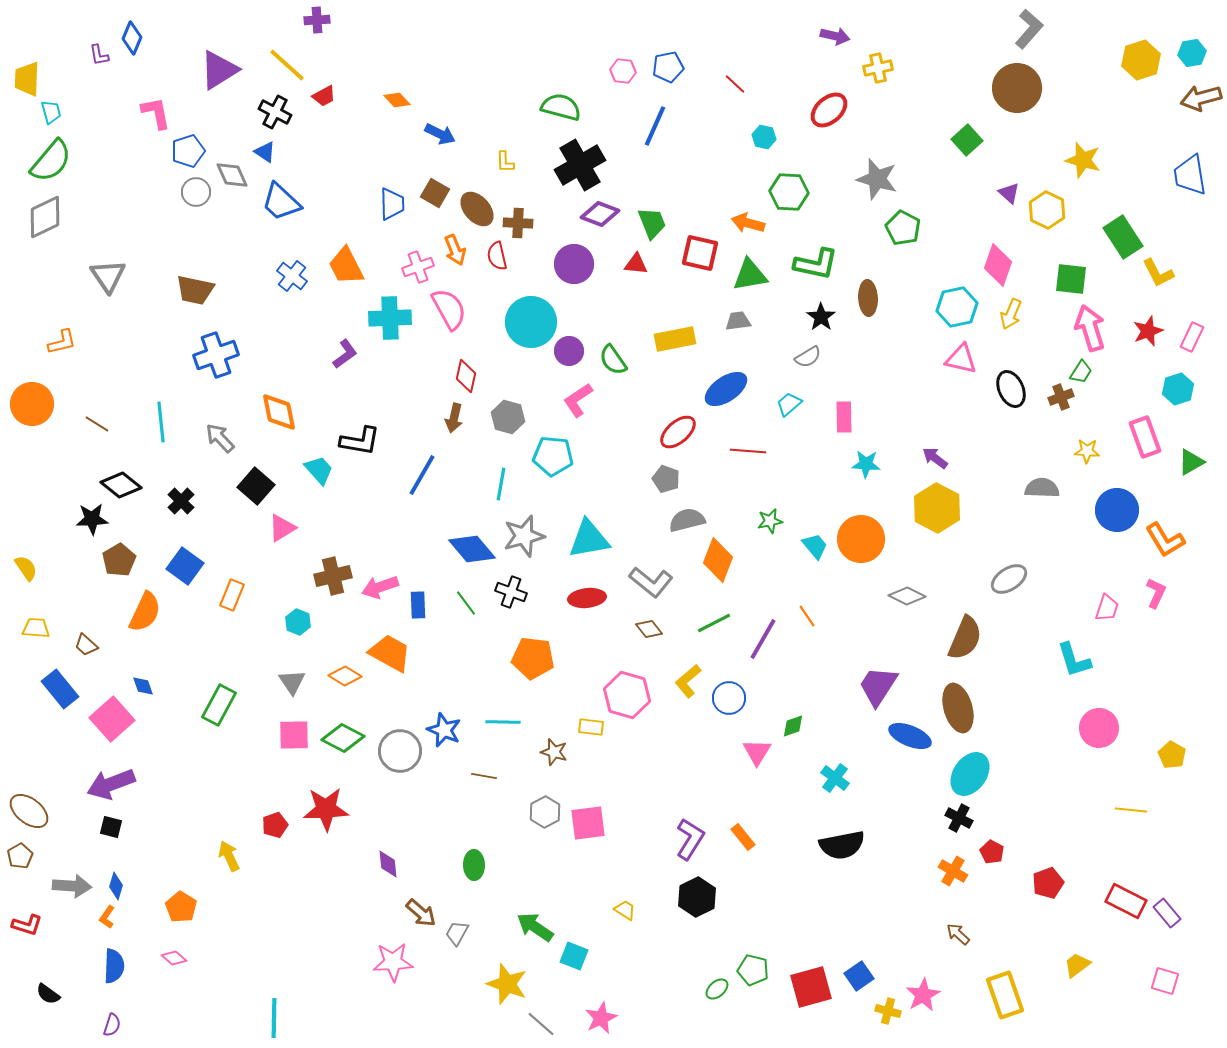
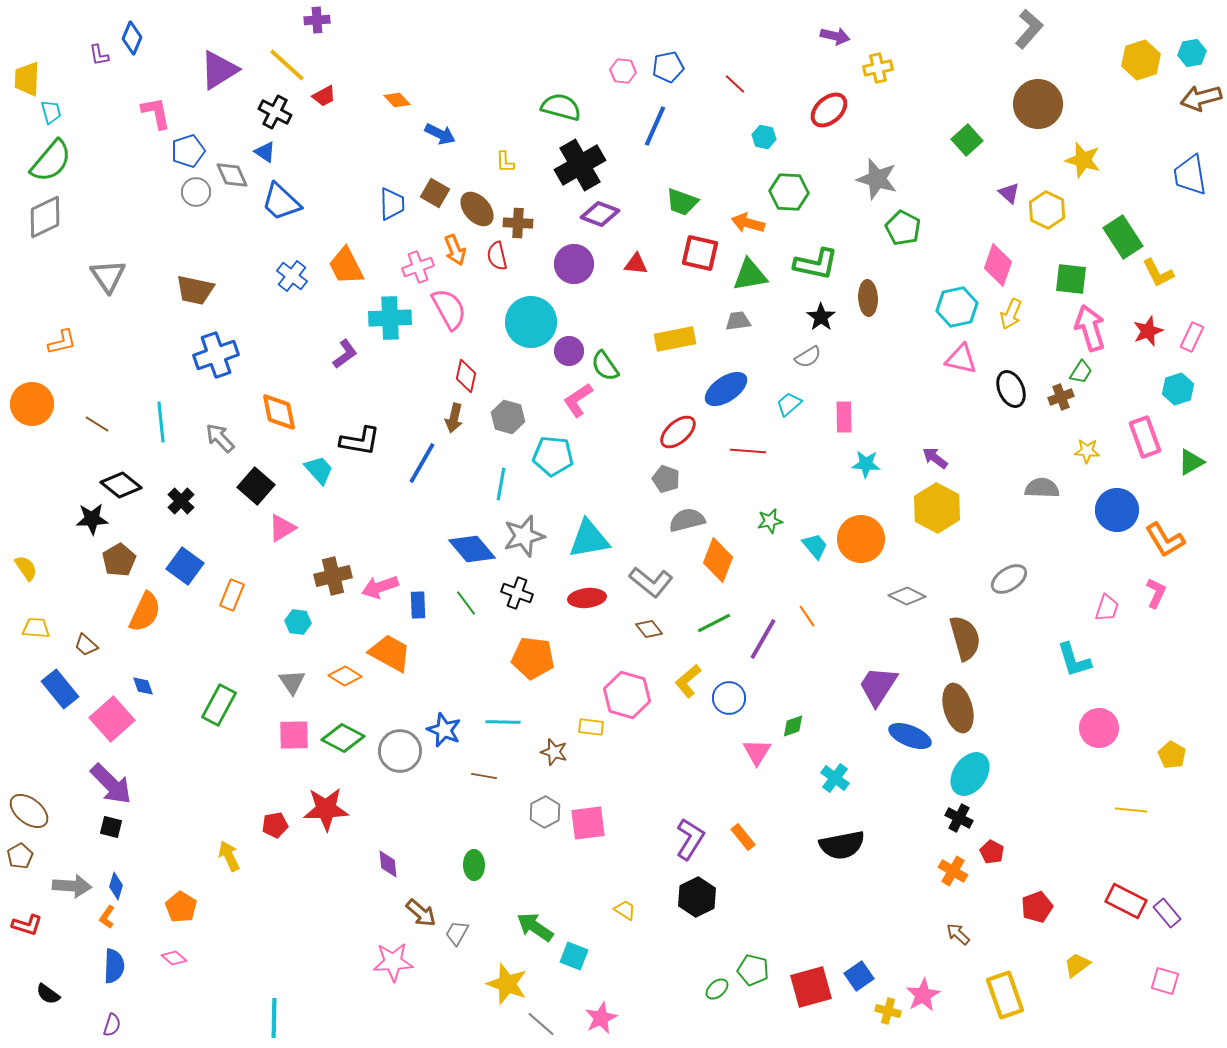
brown circle at (1017, 88): moved 21 px right, 16 px down
green trapezoid at (652, 223): moved 30 px right, 21 px up; rotated 132 degrees clockwise
green semicircle at (613, 360): moved 8 px left, 6 px down
blue line at (422, 475): moved 12 px up
black cross at (511, 592): moved 6 px right, 1 px down
cyan hexagon at (298, 622): rotated 15 degrees counterclockwise
brown semicircle at (965, 638): rotated 39 degrees counterclockwise
purple arrow at (111, 784): rotated 114 degrees counterclockwise
red pentagon at (275, 825): rotated 10 degrees clockwise
red pentagon at (1048, 883): moved 11 px left, 24 px down
